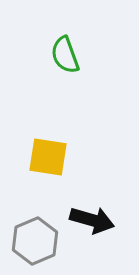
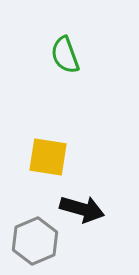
black arrow: moved 10 px left, 11 px up
